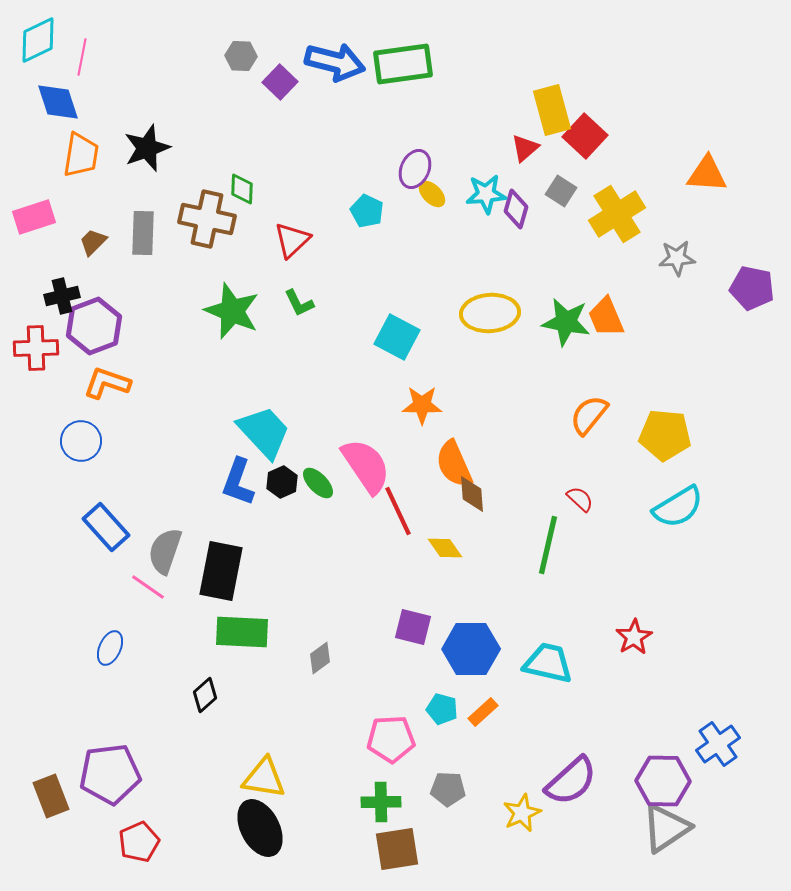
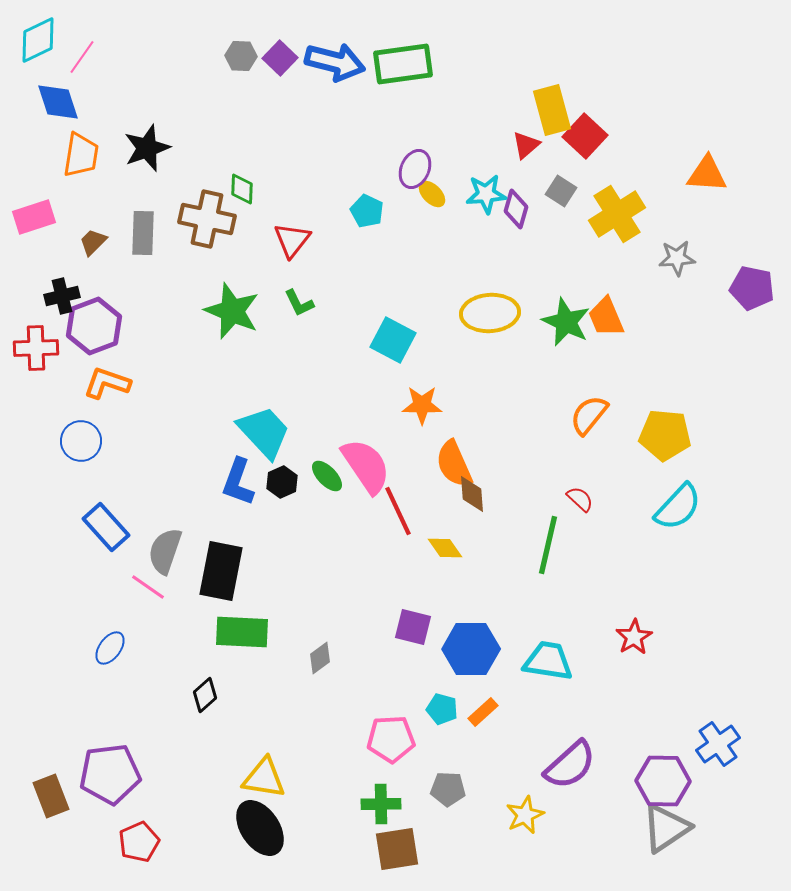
pink line at (82, 57): rotated 24 degrees clockwise
purple square at (280, 82): moved 24 px up
red triangle at (525, 148): moved 1 px right, 3 px up
red triangle at (292, 240): rotated 9 degrees counterclockwise
green star at (566, 322): rotated 15 degrees clockwise
cyan square at (397, 337): moved 4 px left, 3 px down
green ellipse at (318, 483): moved 9 px right, 7 px up
cyan semicircle at (678, 507): rotated 16 degrees counterclockwise
blue ellipse at (110, 648): rotated 12 degrees clockwise
cyan trapezoid at (548, 663): moved 2 px up; rotated 4 degrees counterclockwise
purple semicircle at (571, 781): moved 1 px left, 16 px up
green cross at (381, 802): moved 2 px down
yellow star at (522, 813): moved 3 px right, 2 px down
black ellipse at (260, 828): rotated 6 degrees counterclockwise
